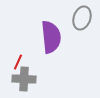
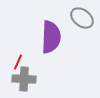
gray ellipse: rotated 70 degrees counterclockwise
purple semicircle: rotated 8 degrees clockwise
